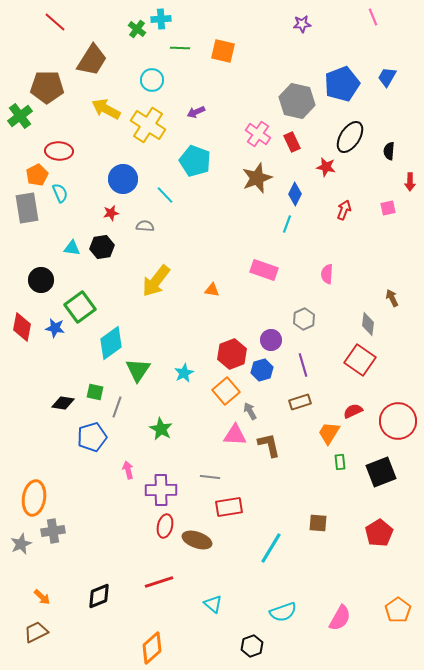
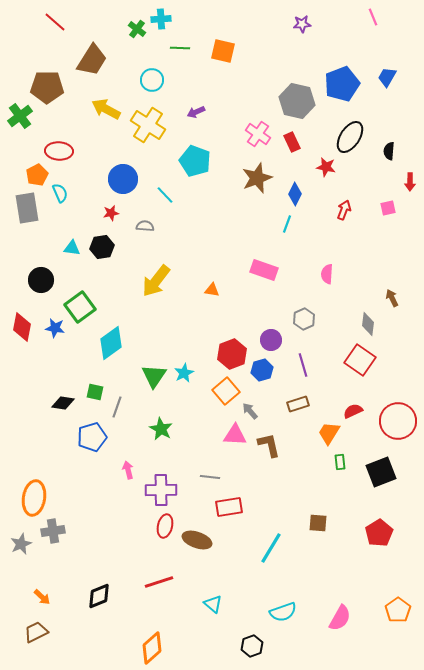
green triangle at (138, 370): moved 16 px right, 6 px down
brown rectangle at (300, 402): moved 2 px left, 2 px down
gray arrow at (250, 411): rotated 12 degrees counterclockwise
